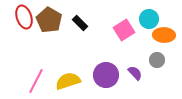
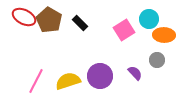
red ellipse: rotated 45 degrees counterclockwise
purple circle: moved 6 px left, 1 px down
